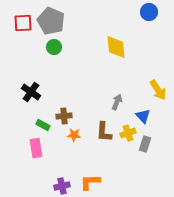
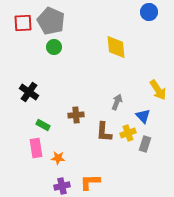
black cross: moved 2 px left
brown cross: moved 12 px right, 1 px up
orange star: moved 16 px left, 23 px down
